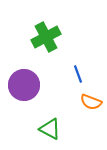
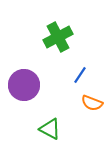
green cross: moved 12 px right
blue line: moved 2 px right, 1 px down; rotated 54 degrees clockwise
orange semicircle: moved 1 px right, 1 px down
